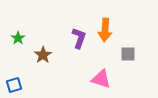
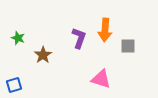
green star: rotated 16 degrees counterclockwise
gray square: moved 8 px up
